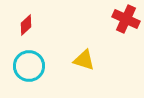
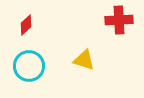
red cross: moved 7 px left, 1 px down; rotated 28 degrees counterclockwise
